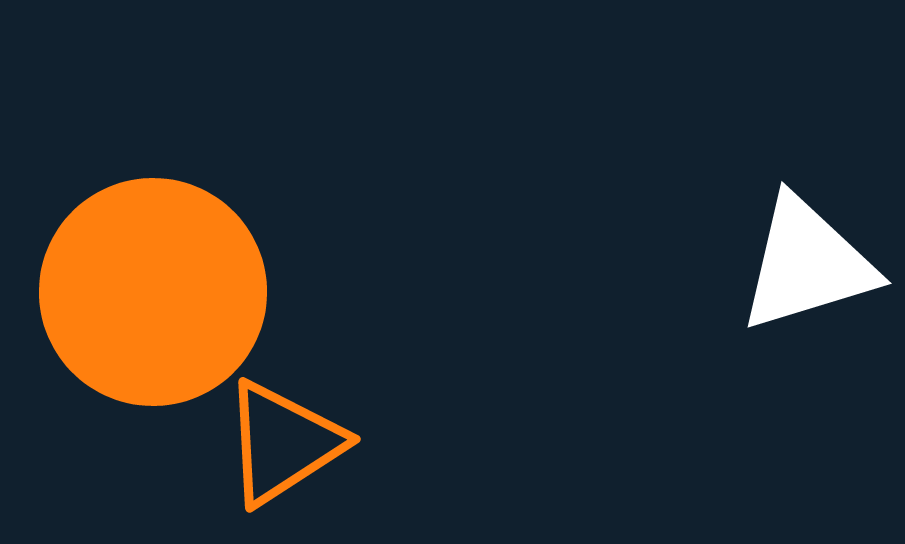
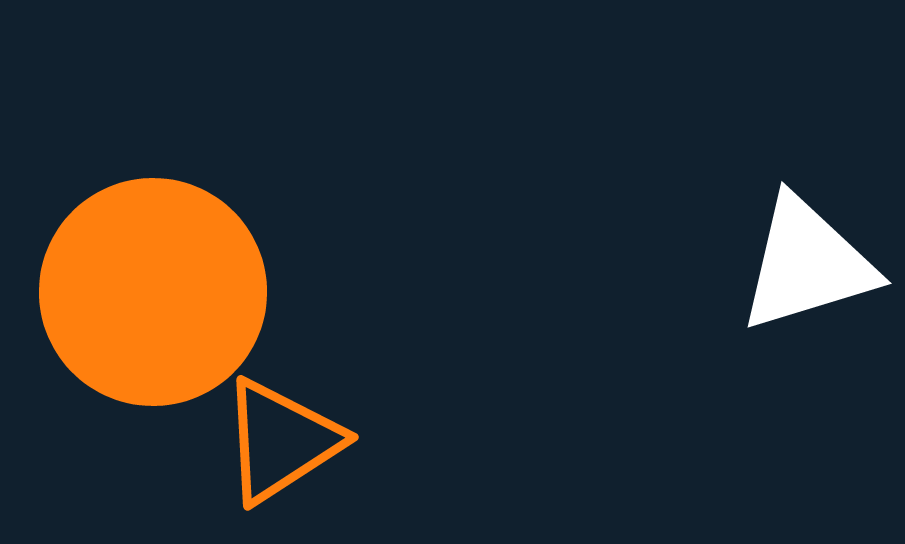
orange triangle: moved 2 px left, 2 px up
